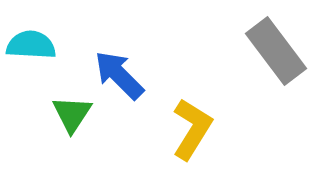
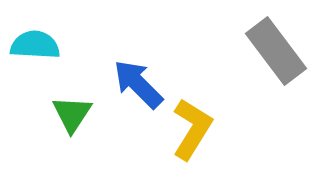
cyan semicircle: moved 4 px right
blue arrow: moved 19 px right, 9 px down
